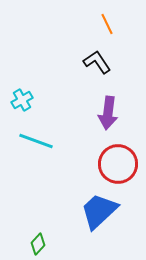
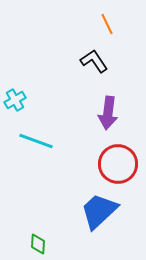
black L-shape: moved 3 px left, 1 px up
cyan cross: moved 7 px left
green diamond: rotated 40 degrees counterclockwise
